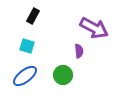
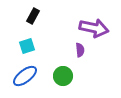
purple arrow: rotated 16 degrees counterclockwise
cyan square: rotated 35 degrees counterclockwise
purple semicircle: moved 1 px right, 1 px up
green circle: moved 1 px down
